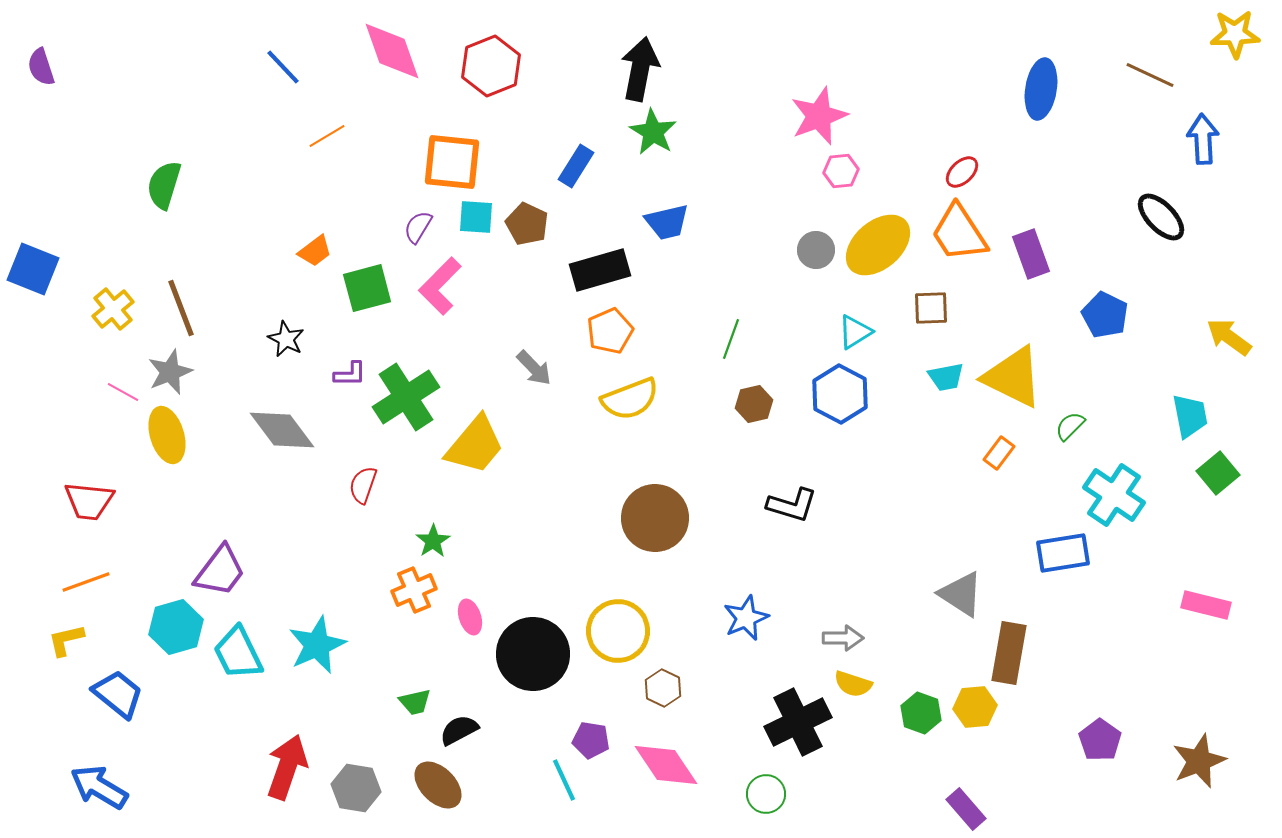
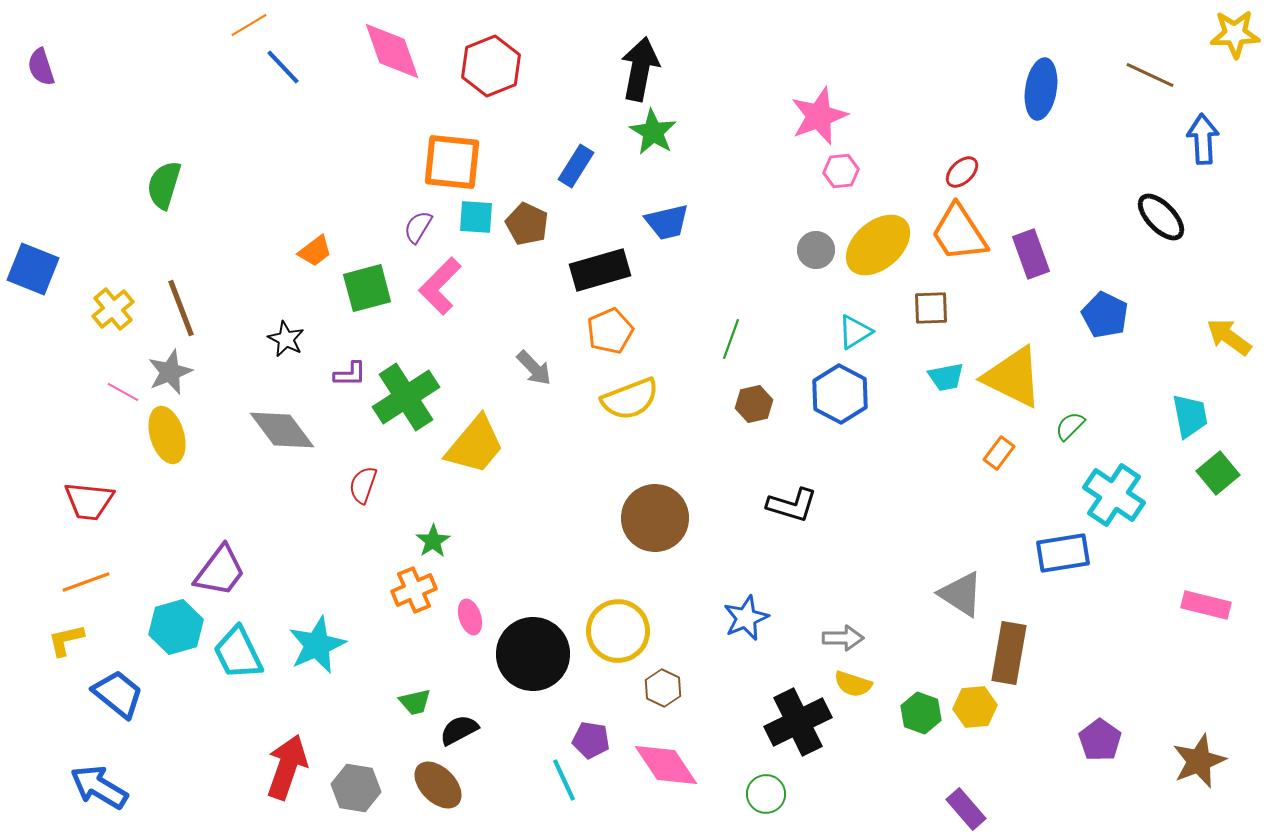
orange line at (327, 136): moved 78 px left, 111 px up
